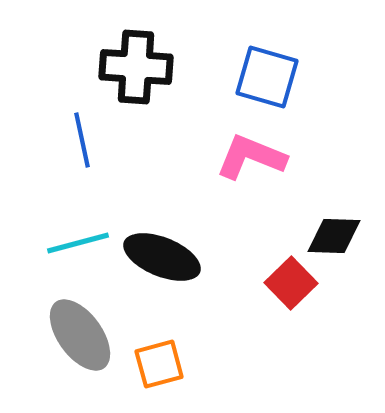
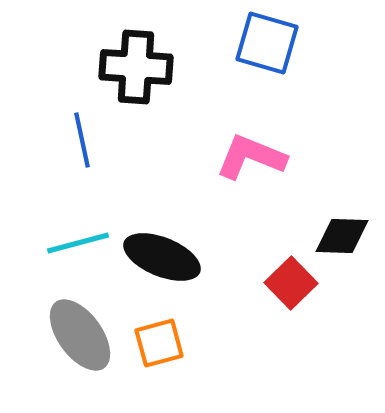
blue square: moved 34 px up
black diamond: moved 8 px right
orange square: moved 21 px up
